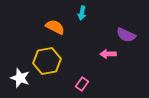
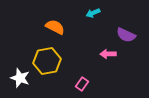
cyan arrow: moved 11 px right; rotated 56 degrees clockwise
